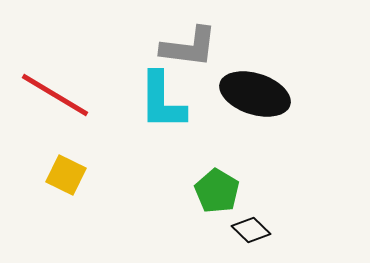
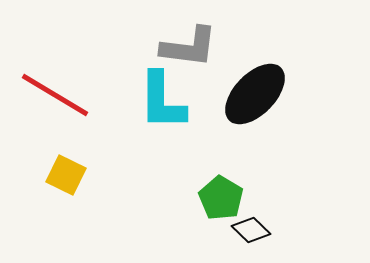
black ellipse: rotated 64 degrees counterclockwise
green pentagon: moved 4 px right, 7 px down
